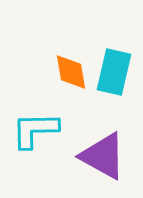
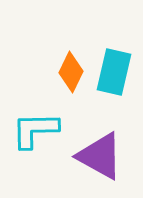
orange diamond: rotated 36 degrees clockwise
purple triangle: moved 3 px left
